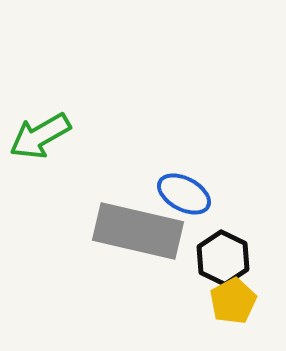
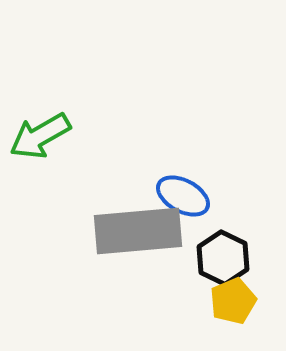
blue ellipse: moved 1 px left, 2 px down
gray rectangle: rotated 18 degrees counterclockwise
yellow pentagon: rotated 6 degrees clockwise
